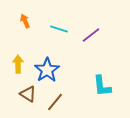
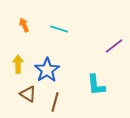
orange arrow: moved 1 px left, 4 px down
purple line: moved 23 px right, 11 px down
cyan L-shape: moved 6 px left, 1 px up
brown line: rotated 24 degrees counterclockwise
